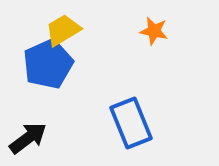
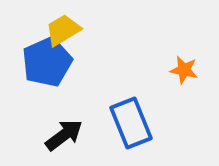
orange star: moved 30 px right, 39 px down
blue pentagon: moved 1 px left, 2 px up
black arrow: moved 36 px right, 3 px up
